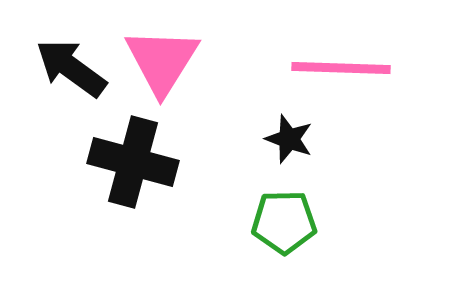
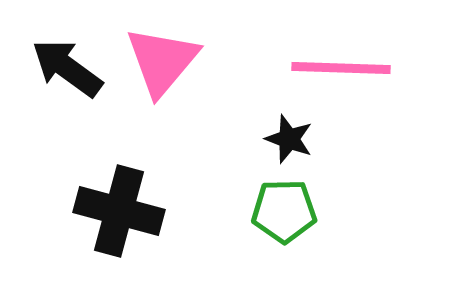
pink triangle: rotated 8 degrees clockwise
black arrow: moved 4 px left
black cross: moved 14 px left, 49 px down
green pentagon: moved 11 px up
